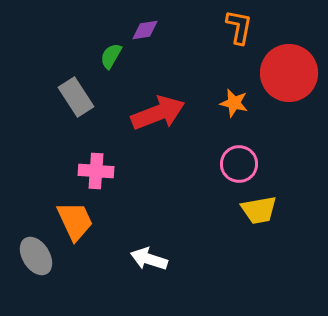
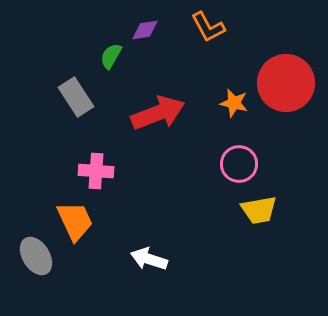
orange L-shape: moved 31 px left; rotated 141 degrees clockwise
red circle: moved 3 px left, 10 px down
